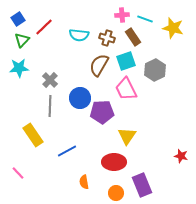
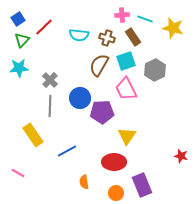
pink line: rotated 16 degrees counterclockwise
